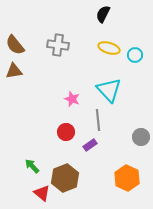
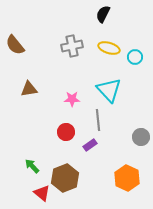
gray cross: moved 14 px right, 1 px down; rotated 20 degrees counterclockwise
cyan circle: moved 2 px down
brown triangle: moved 15 px right, 18 px down
pink star: rotated 21 degrees counterclockwise
